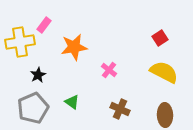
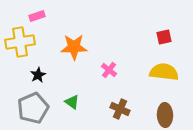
pink rectangle: moved 7 px left, 9 px up; rotated 35 degrees clockwise
red square: moved 4 px right, 1 px up; rotated 21 degrees clockwise
orange star: rotated 8 degrees clockwise
yellow semicircle: rotated 20 degrees counterclockwise
